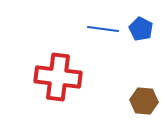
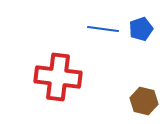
blue pentagon: rotated 25 degrees clockwise
brown hexagon: rotated 8 degrees clockwise
